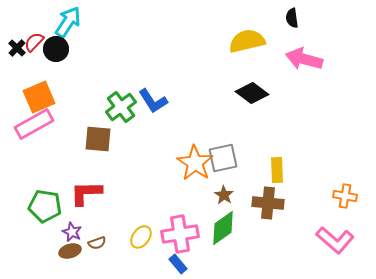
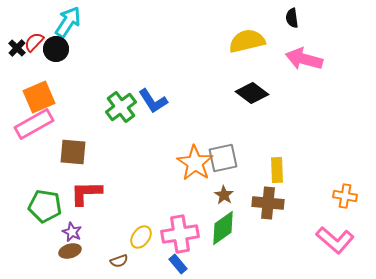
brown square: moved 25 px left, 13 px down
brown semicircle: moved 22 px right, 18 px down
